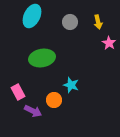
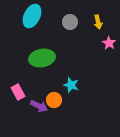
purple arrow: moved 6 px right, 5 px up
